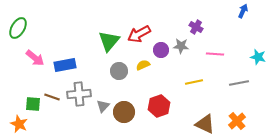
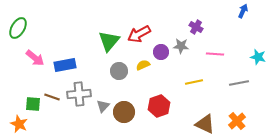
purple circle: moved 2 px down
